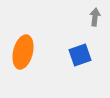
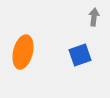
gray arrow: moved 1 px left
